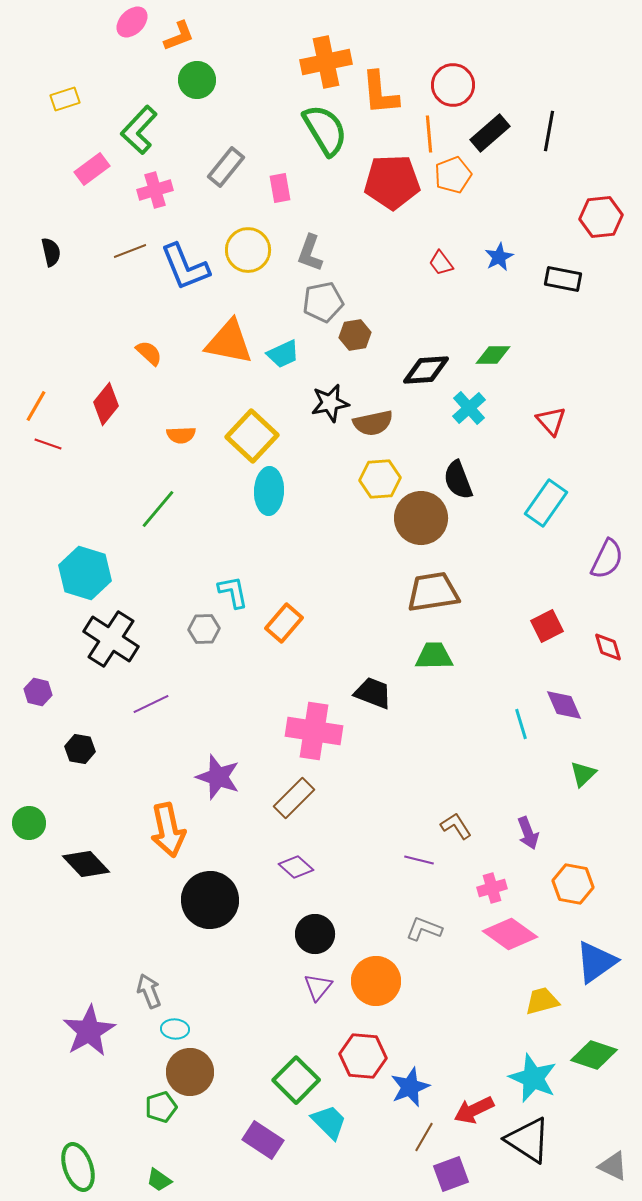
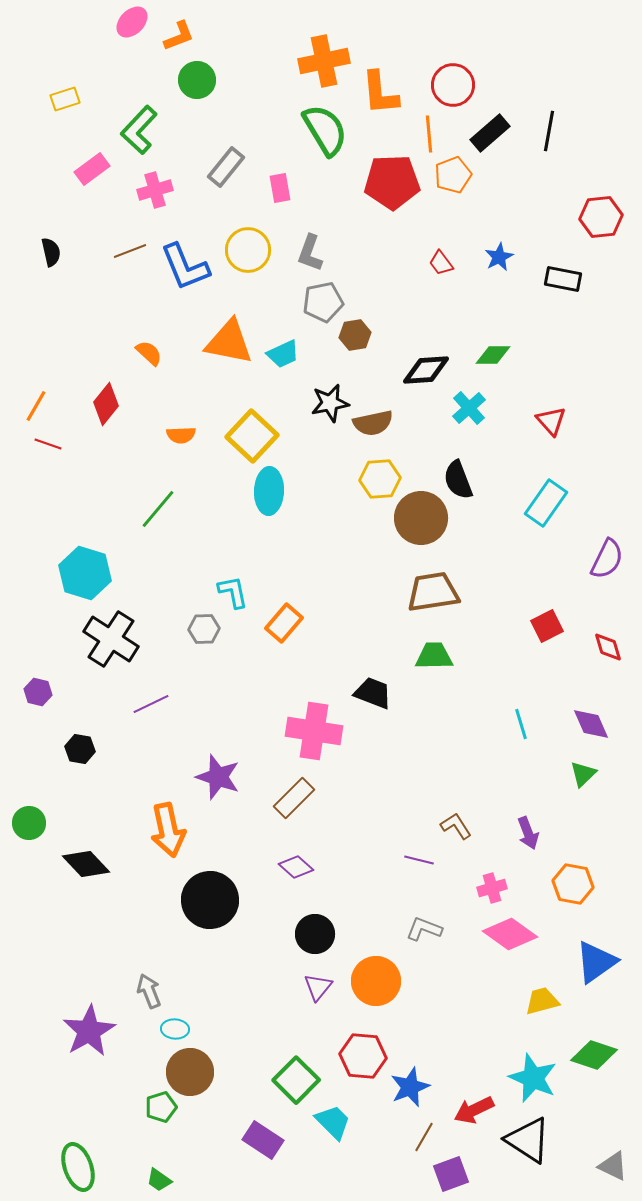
orange cross at (326, 62): moved 2 px left, 1 px up
purple diamond at (564, 705): moved 27 px right, 19 px down
cyan trapezoid at (329, 1122): moved 4 px right
